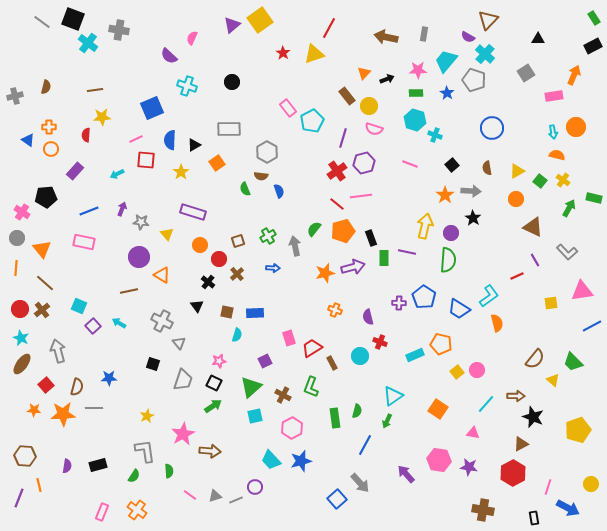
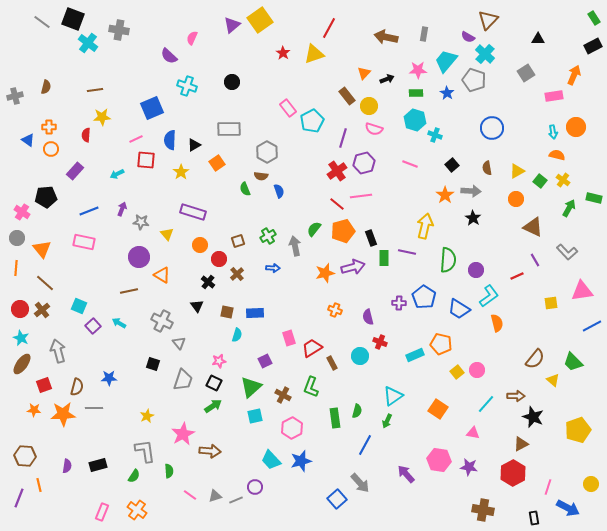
purple circle at (451, 233): moved 25 px right, 37 px down
red square at (46, 385): moved 2 px left; rotated 21 degrees clockwise
